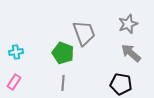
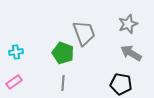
gray arrow: rotated 10 degrees counterclockwise
pink rectangle: rotated 21 degrees clockwise
